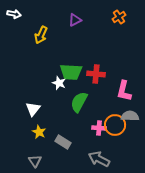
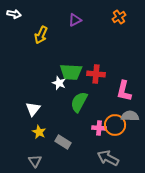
gray arrow: moved 9 px right, 1 px up
